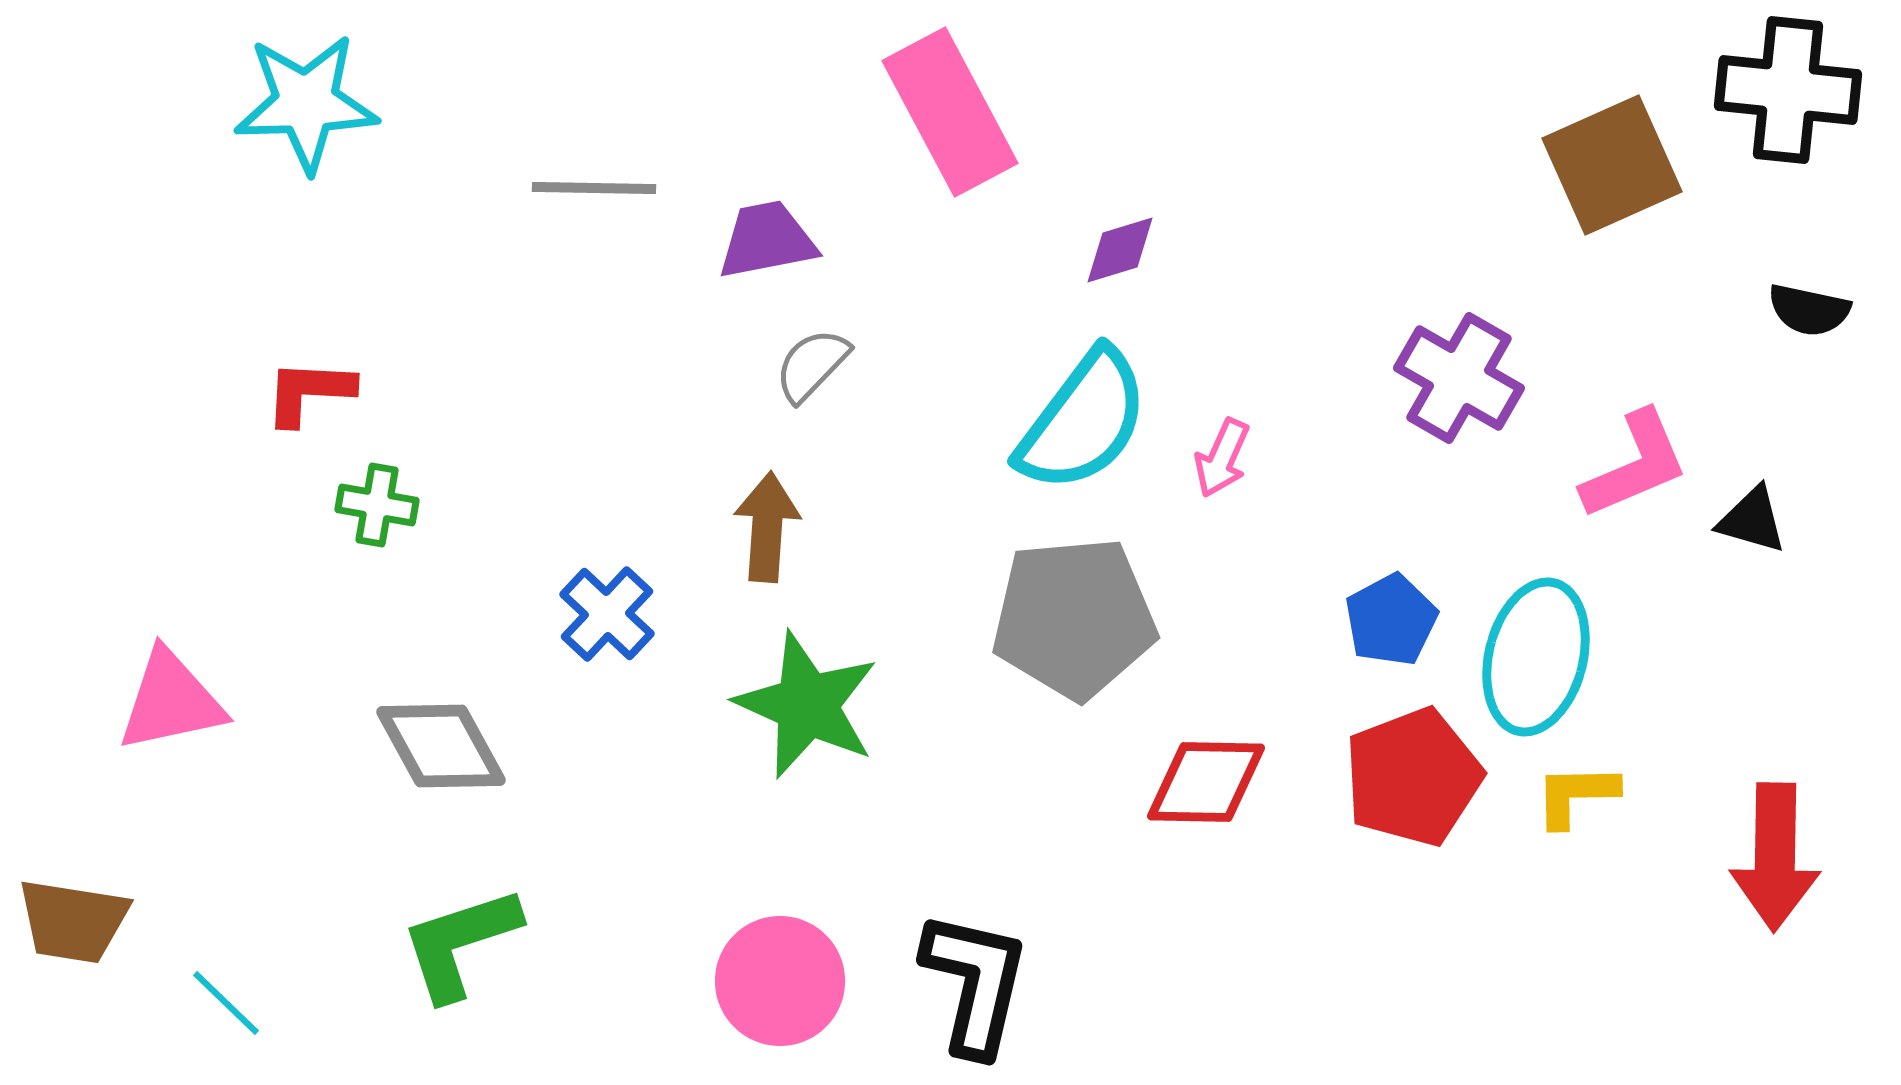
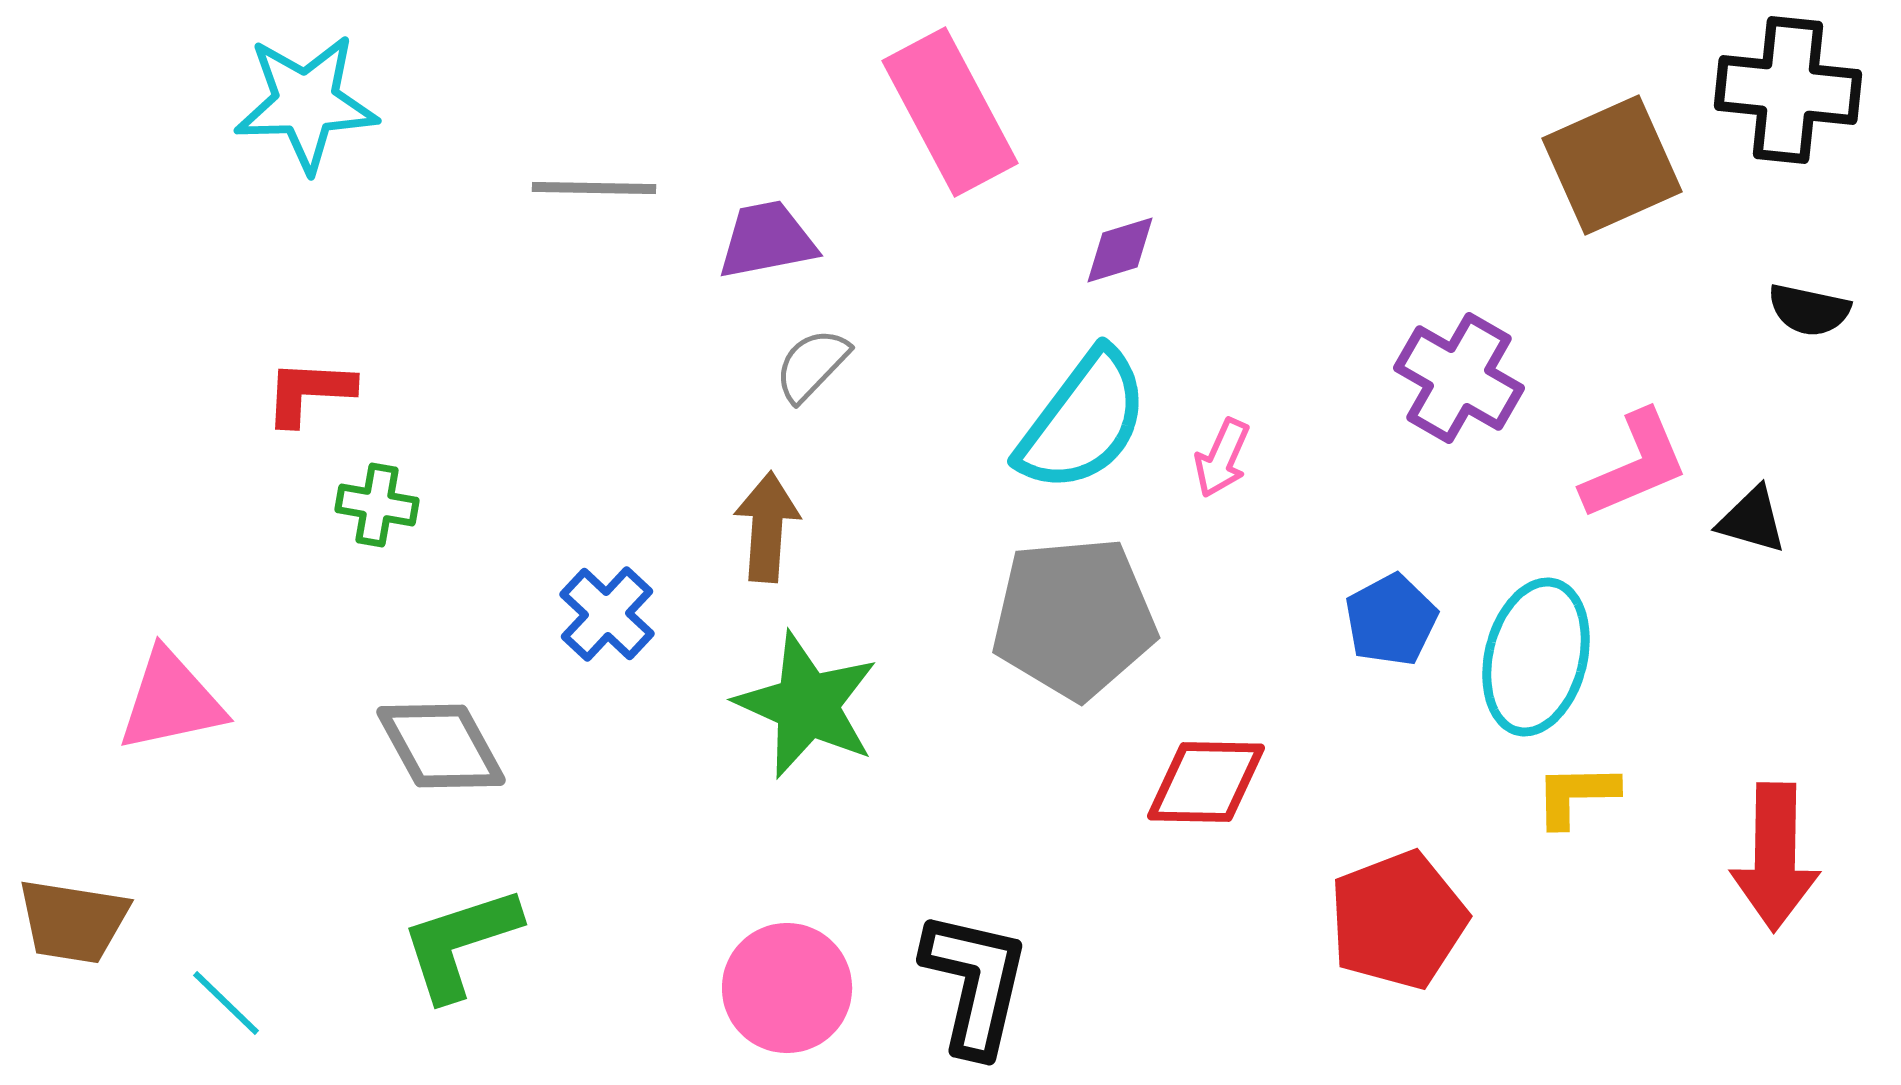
red pentagon: moved 15 px left, 143 px down
pink circle: moved 7 px right, 7 px down
